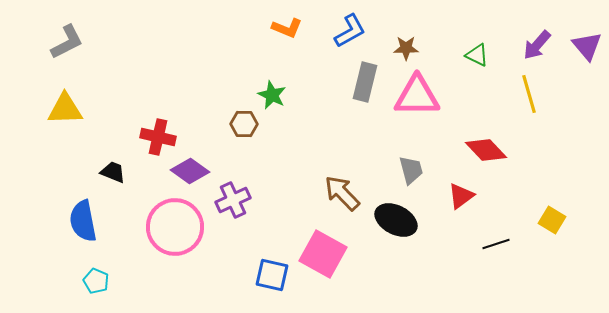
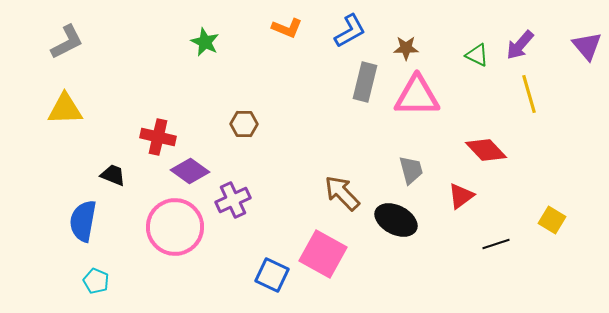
purple arrow: moved 17 px left
green star: moved 67 px left, 53 px up
black trapezoid: moved 3 px down
blue semicircle: rotated 21 degrees clockwise
blue square: rotated 12 degrees clockwise
